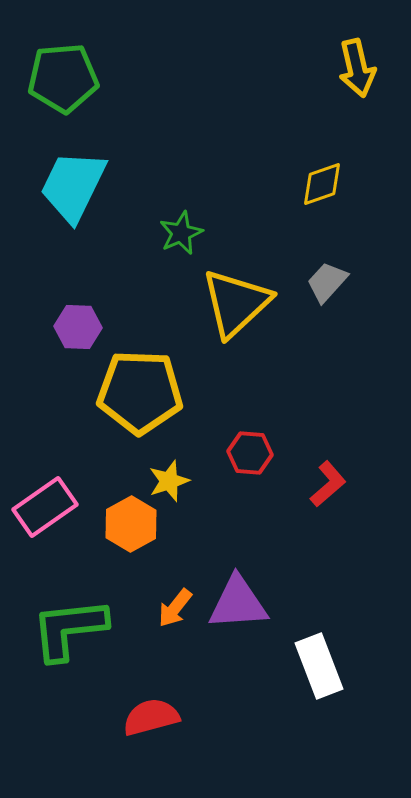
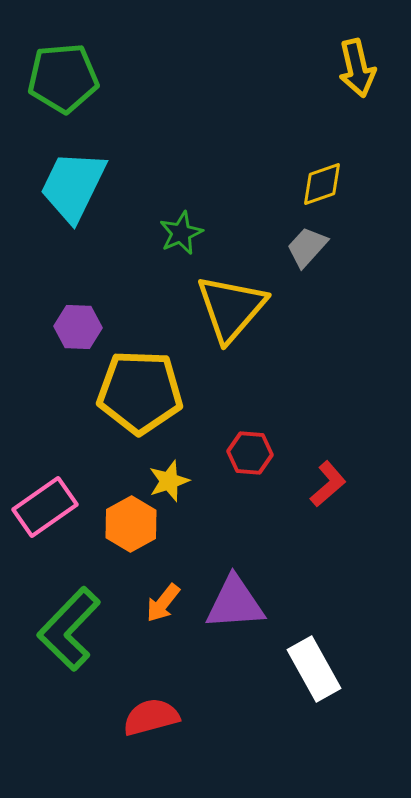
gray trapezoid: moved 20 px left, 35 px up
yellow triangle: moved 5 px left, 5 px down; rotated 6 degrees counterclockwise
purple triangle: moved 3 px left
orange arrow: moved 12 px left, 5 px up
green L-shape: rotated 40 degrees counterclockwise
white rectangle: moved 5 px left, 3 px down; rotated 8 degrees counterclockwise
